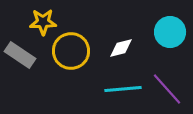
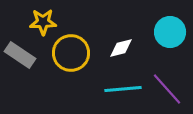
yellow circle: moved 2 px down
